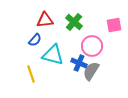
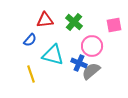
blue semicircle: moved 5 px left
gray semicircle: rotated 18 degrees clockwise
